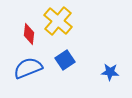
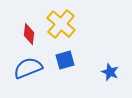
yellow cross: moved 3 px right, 3 px down
blue square: rotated 18 degrees clockwise
blue star: rotated 18 degrees clockwise
